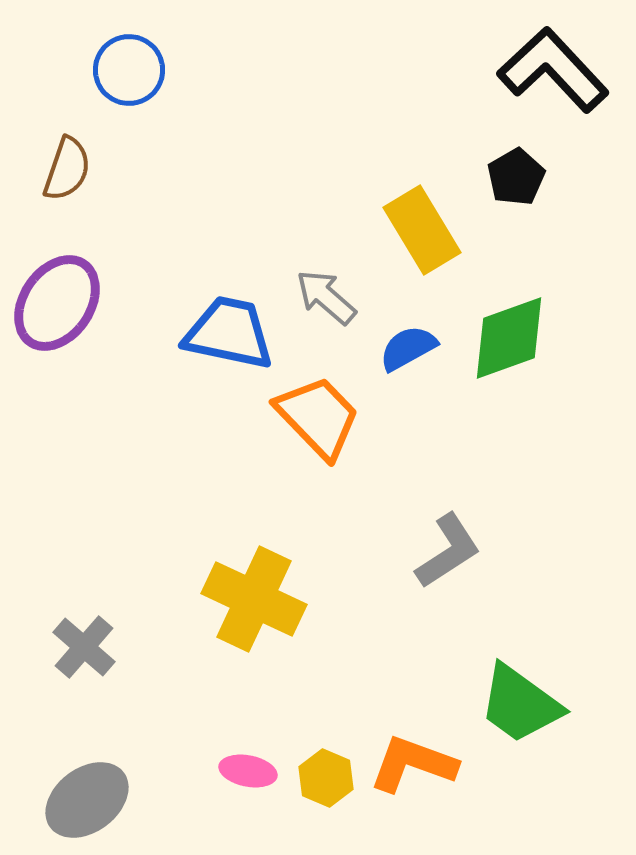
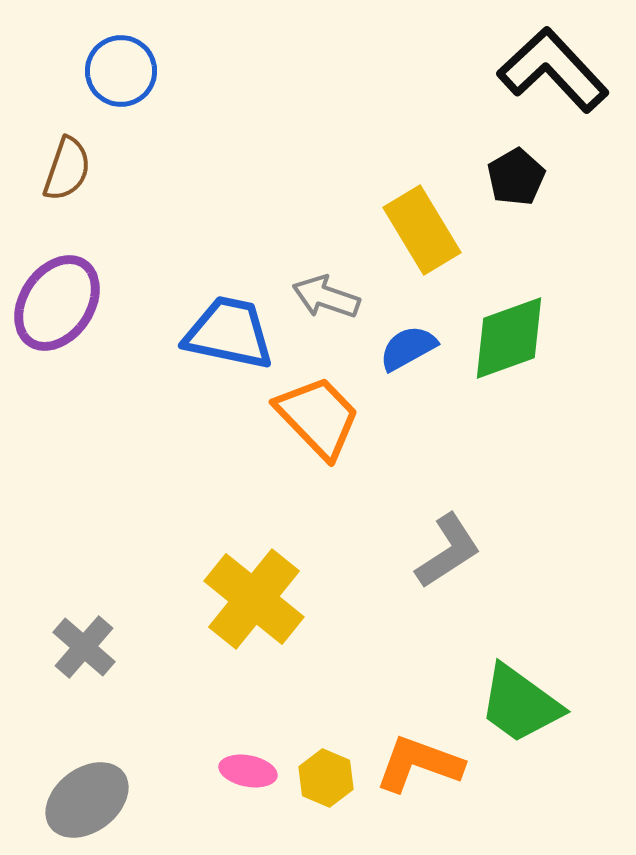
blue circle: moved 8 px left, 1 px down
gray arrow: rotated 22 degrees counterclockwise
yellow cross: rotated 14 degrees clockwise
orange L-shape: moved 6 px right
